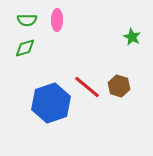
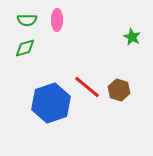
brown hexagon: moved 4 px down
